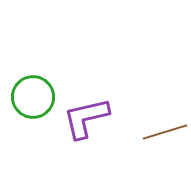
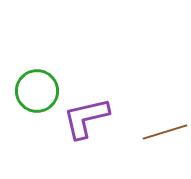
green circle: moved 4 px right, 6 px up
